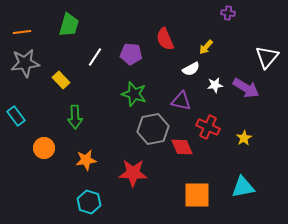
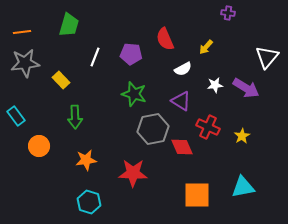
white line: rotated 12 degrees counterclockwise
white semicircle: moved 8 px left
purple triangle: rotated 20 degrees clockwise
yellow star: moved 2 px left, 2 px up
orange circle: moved 5 px left, 2 px up
